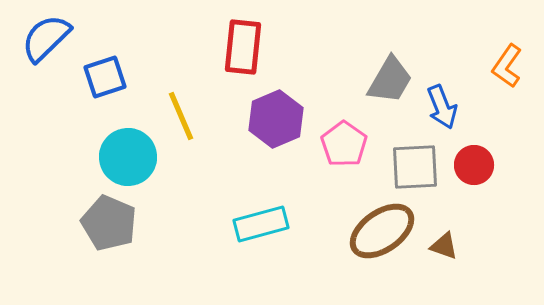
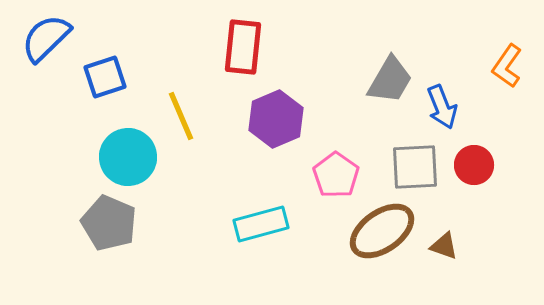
pink pentagon: moved 8 px left, 31 px down
